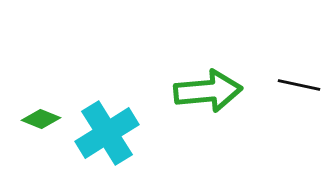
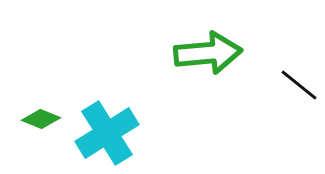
black line: rotated 27 degrees clockwise
green arrow: moved 38 px up
